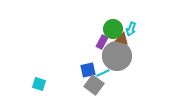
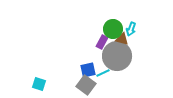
gray square: moved 8 px left
